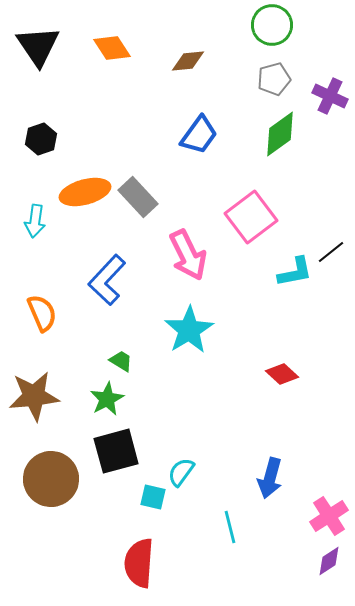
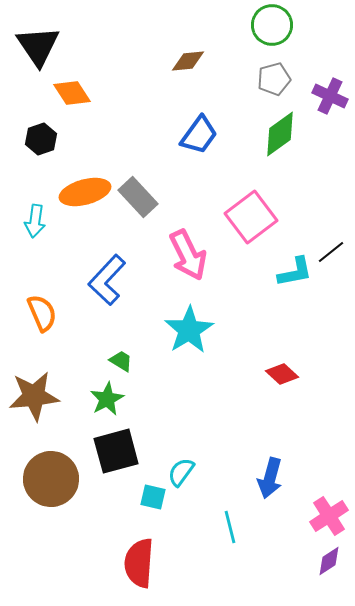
orange diamond: moved 40 px left, 45 px down
